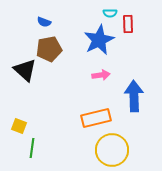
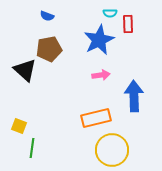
blue semicircle: moved 3 px right, 6 px up
